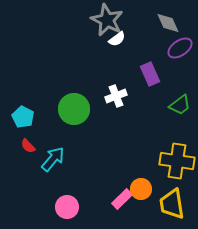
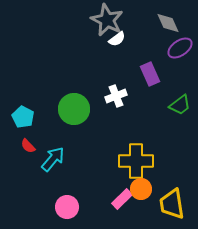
yellow cross: moved 41 px left; rotated 8 degrees counterclockwise
